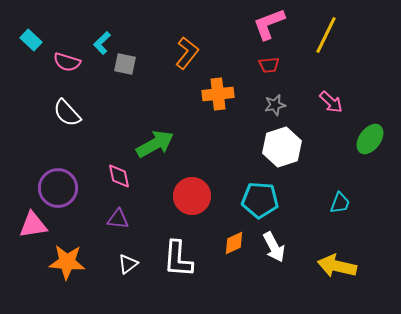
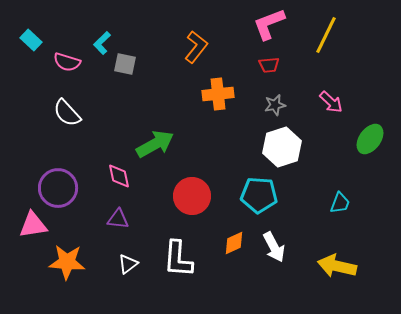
orange L-shape: moved 9 px right, 6 px up
cyan pentagon: moved 1 px left, 5 px up
